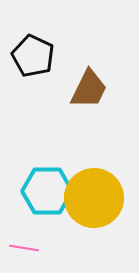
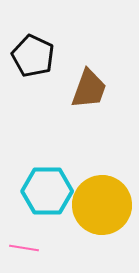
brown trapezoid: rotated 6 degrees counterclockwise
yellow circle: moved 8 px right, 7 px down
